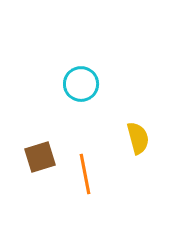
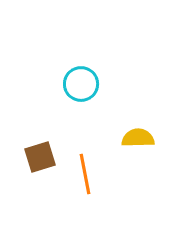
yellow semicircle: rotated 76 degrees counterclockwise
